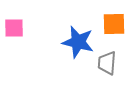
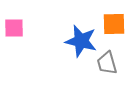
blue star: moved 3 px right, 1 px up
gray trapezoid: rotated 20 degrees counterclockwise
